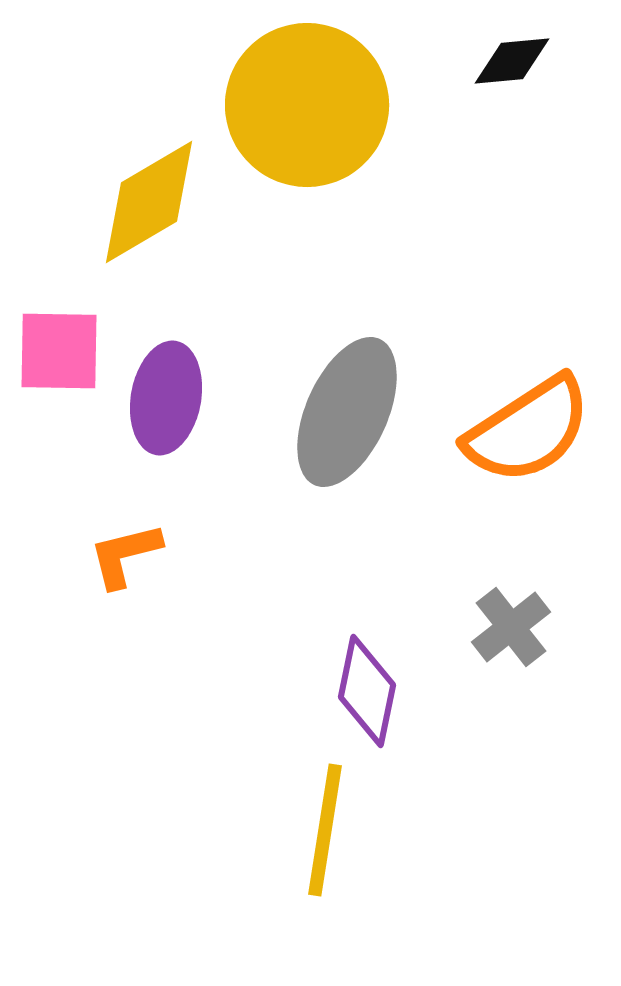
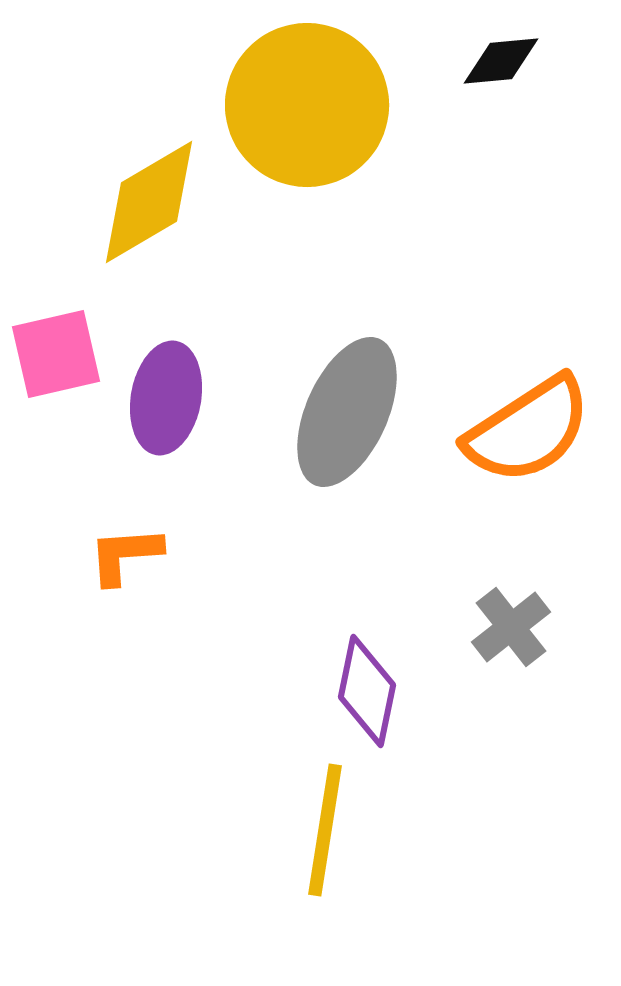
black diamond: moved 11 px left
pink square: moved 3 px left, 3 px down; rotated 14 degrees counterclockwise
orange L-shape: rotated 10 degrees clockwise
